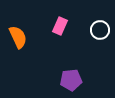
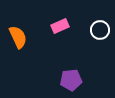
pink rectangle: rotated 42 degrees clockwise
